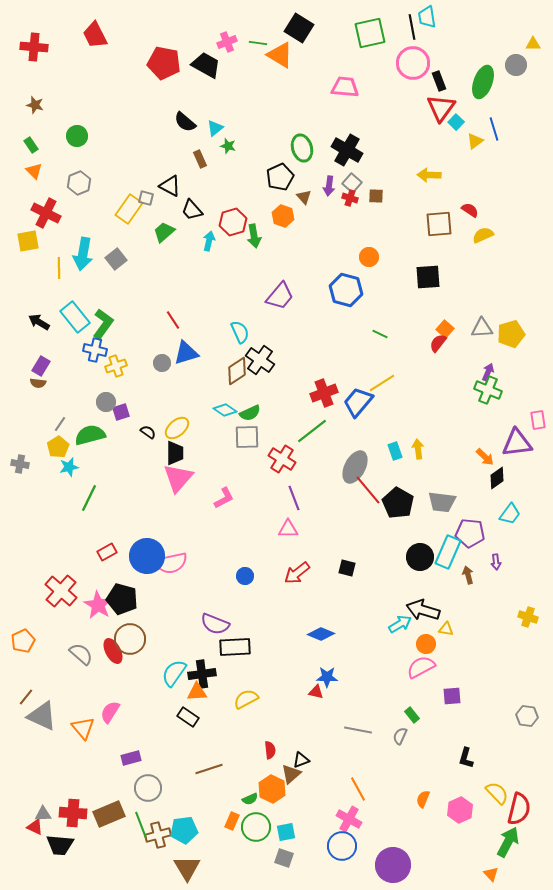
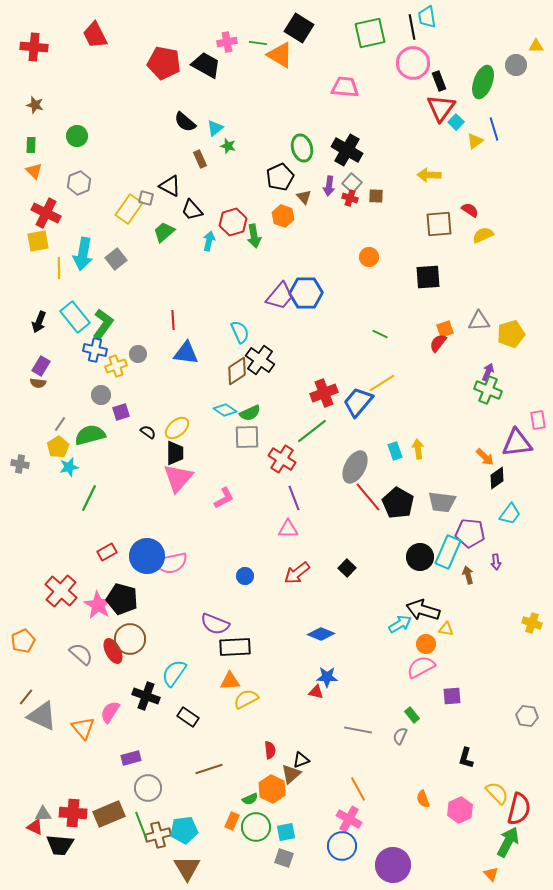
pink cross at (227, 42): rotated 12 degrees clockwise
yellow triangle at (533, 44): moved 3 px right, 2 px down
green rectangle at (31, 145): rotated 35 degrees clockwise
yellow square at (28, 241): moved 10 px right
blue hexagon at (346, 290): moved 40 px left, 3 px down; rotated 16 degrees counterclockwise
red line at (173, 320): rotated 30 degrees clockwise
black arrow at (39, 322): rotated 100 degrees counterclockwise
gray triangle at (482, 328): moved 3 px left, 7 px up
orange square at (445, 329): rotated 30 degrees clockwise
blue triangle at (186, 353): rotated 24 degrees clockwise
gray circle at (162, 363): moved 24 px left, 9 px up
gray circle at (106, 402): moved 5 px left, 7 px up
red line at (368, 490): moved 7 px down
black square at (347, 568): rotated 30 degrees clockwise
yellow cross at (528, 617): moved 4 px right, 6 px down
black cross at (202, 674): moved 56 px left, 22 px down; rotated 28 degrees clockwise
orange triangle at (197, 692): moved 33 px right, 11 px up
orange semicircle at (423, 799): rotated 42 degrees counterclockwise
